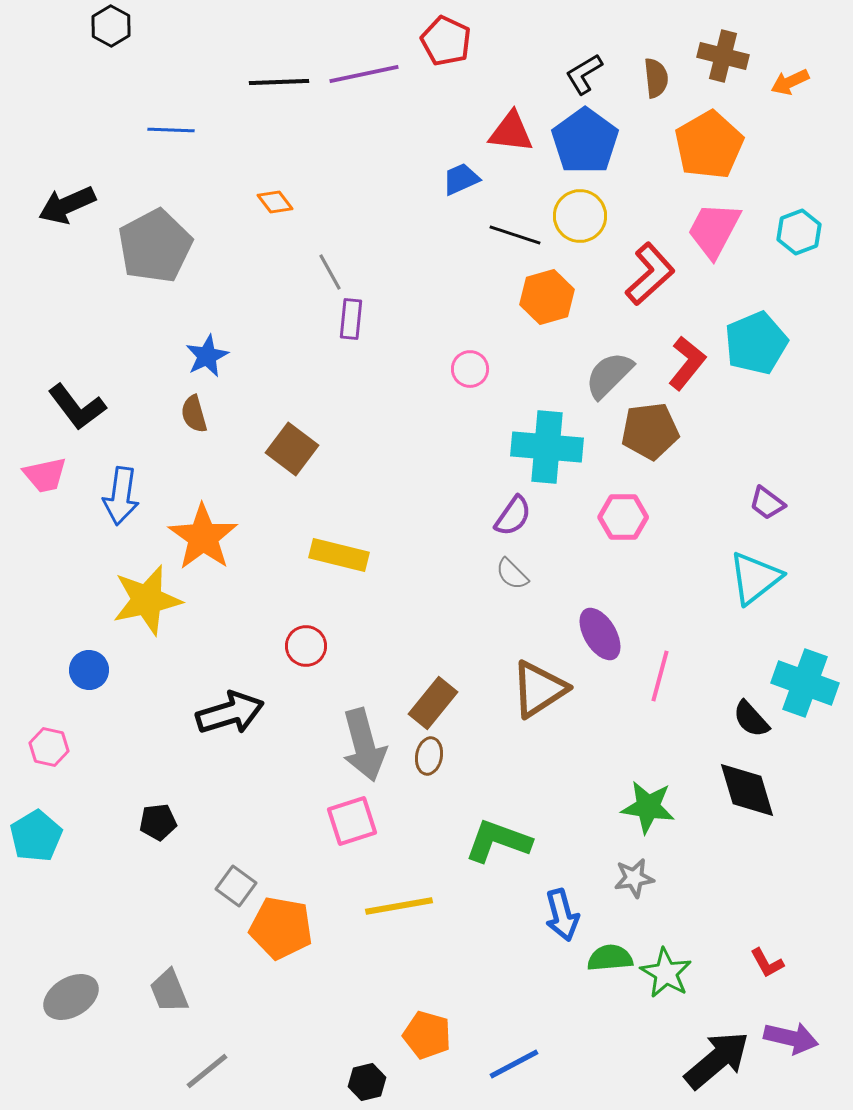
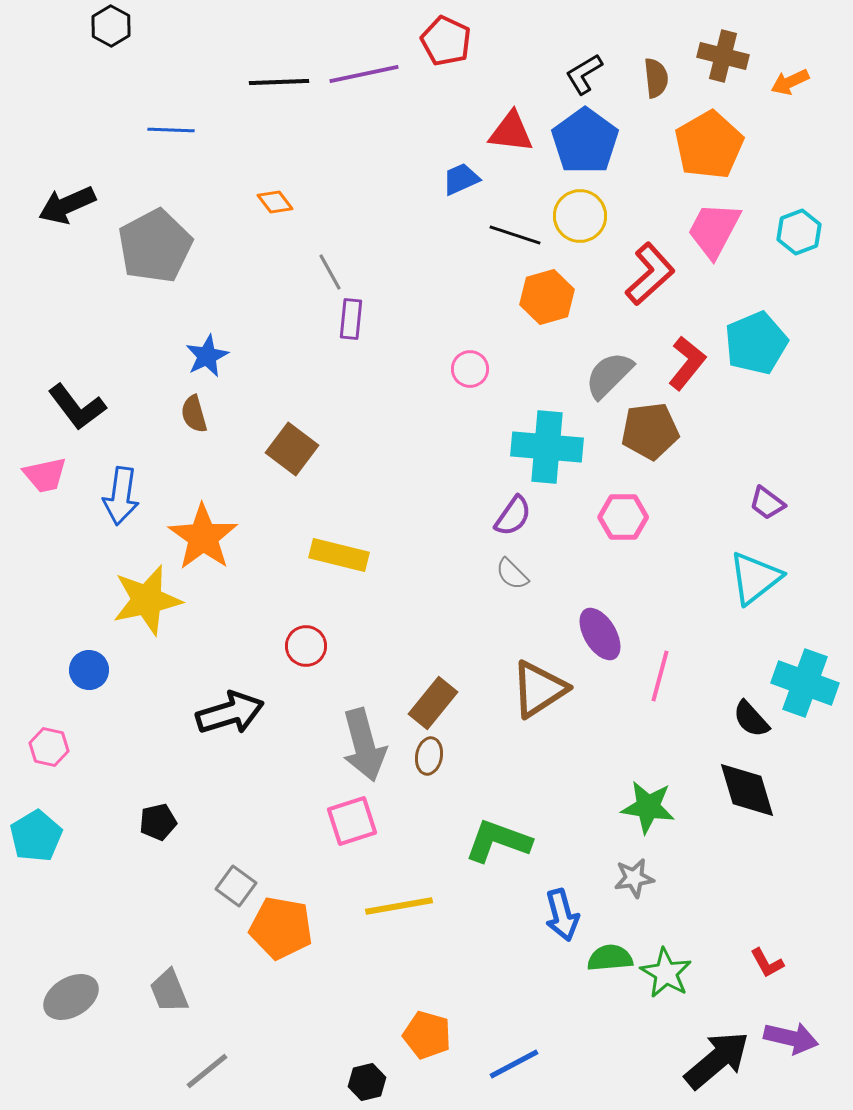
black pentagon at (158, 822): rotated 6 degrees counterclockwise
